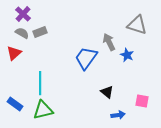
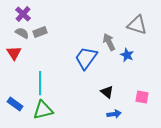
red triangle: rotated 21 degrees counterclockwise
pink square: moved 4 px up
blue arrow: moved 4 px left, 1 px up
